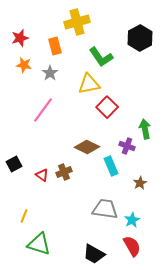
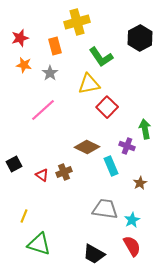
pink line: rotated 12 degrees clockwise
